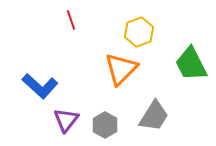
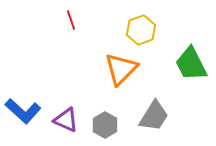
yellow hexagon: moved 2 px right, 2 px up
blue L-shape: moved 17 px left, 25 px down
purple triangle: rotated 44 degrees counterclockwise
